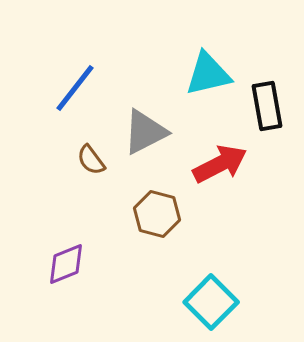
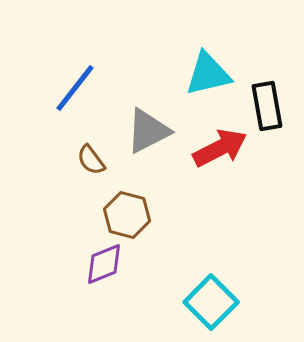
gray triangle: moved 3 px right, 1 px up
red arrow: moved 16 px up
brown hexagon: moved 30 px left, 1 px down
purple diamond: moved 38 px right
